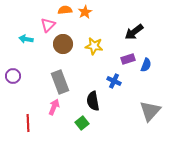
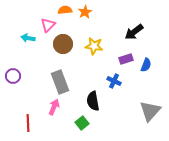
cyan arrow: moved 2 px right, 1 px up
purple rectangle: moved 2 px left
